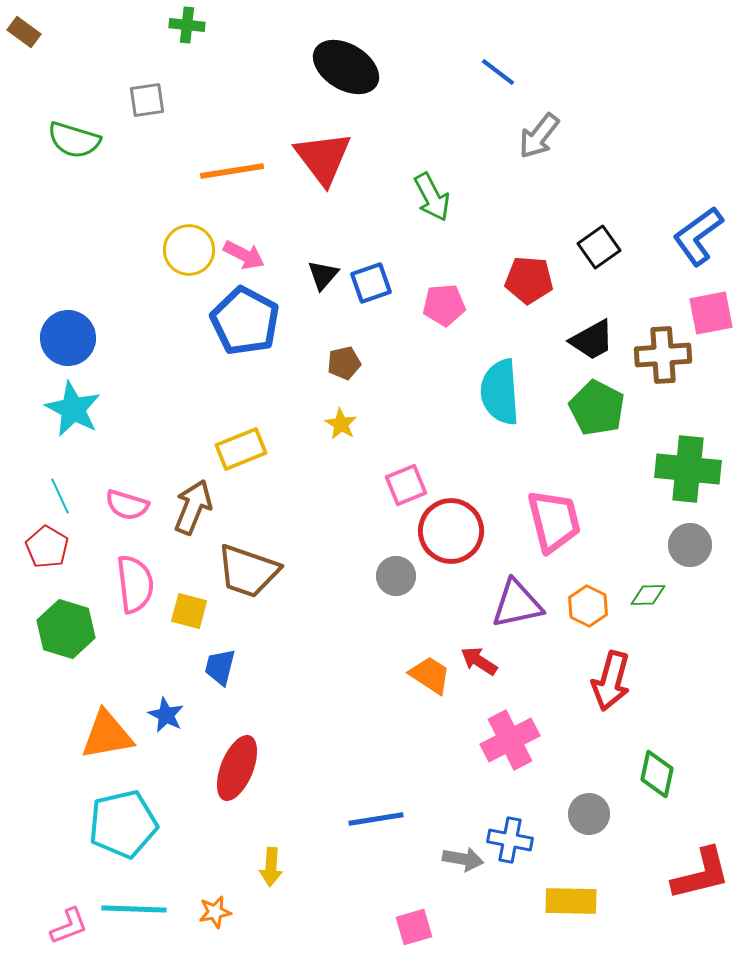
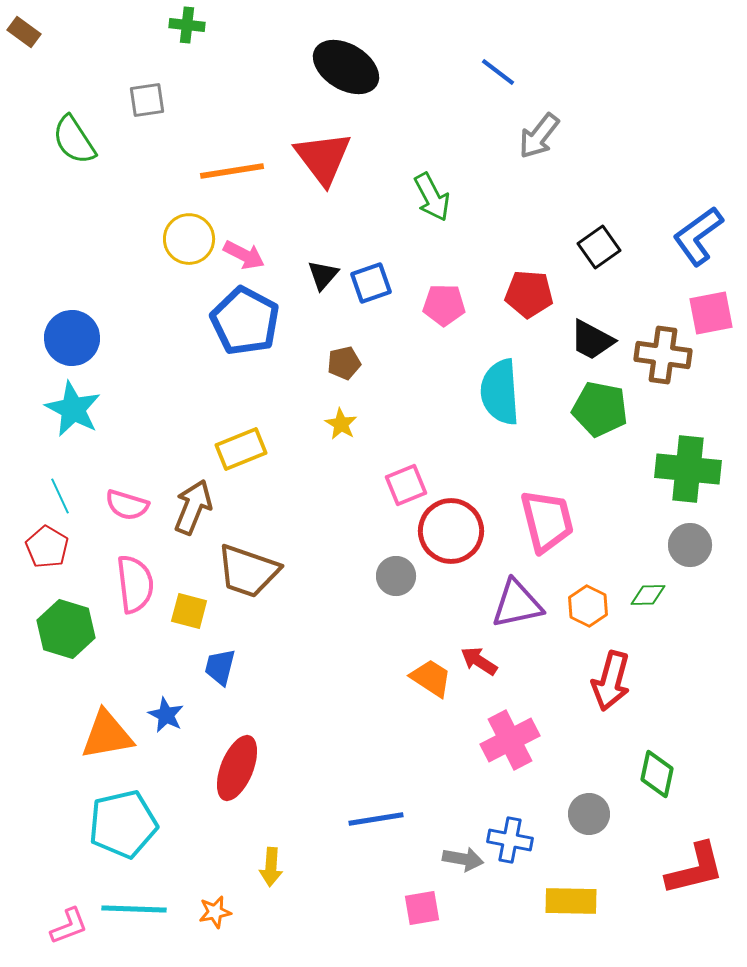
green semicircle at (74, 140): rotated 40 degrees clockwise
yellow circle at (189, 250): moved 11 px up
red pentagon at (529, 280): moved 14 px down
pink pentagon at (444, 305): rotated 6 degrees clockwise
blue circle at (68, 338): moved 4 px right
black trapezoid at (592, 340): rotated 57 degrees clockwise
brown cross at (663, 355): rotated 12 degrees clockwise
green pentagon at (597, 408): moved 3 px right, 1 px down; rotated 16 degrees counterclockwise
pink trapezoid at (554, 521): moved 7 px left
orange trapezoid at (430, 675): moved 1 px right, 3 px down
red L-shape at (701, 874): moved 6 px left, 5 px up
pink square at (414, 927): moved 8 px right, 19 px up; rotated 6 degrees clockwise
